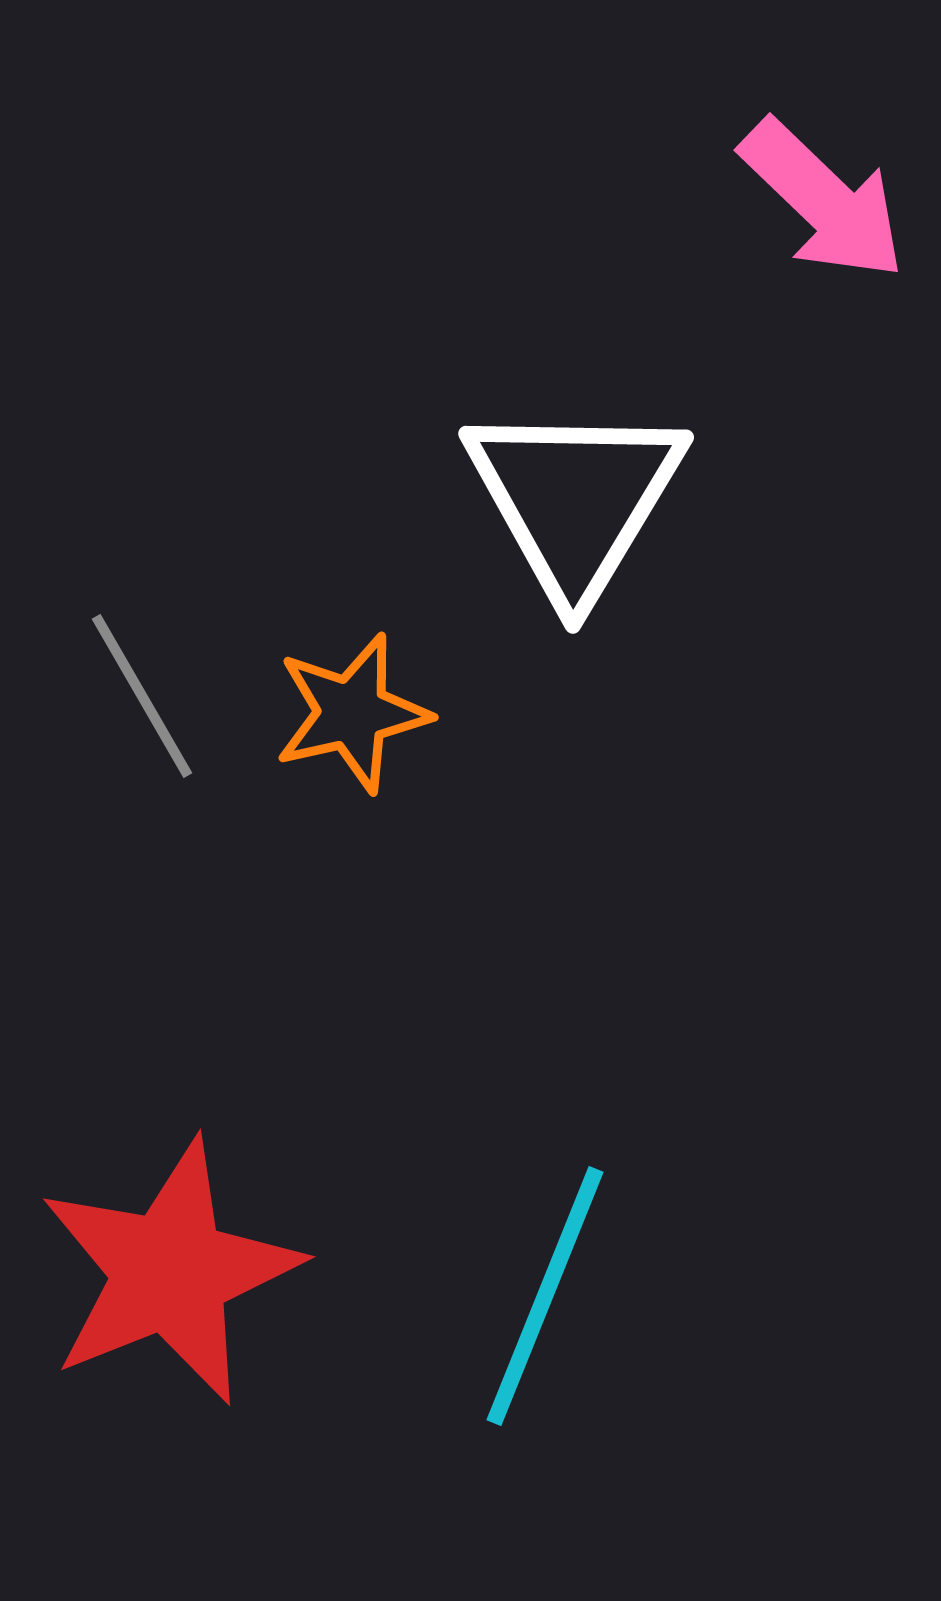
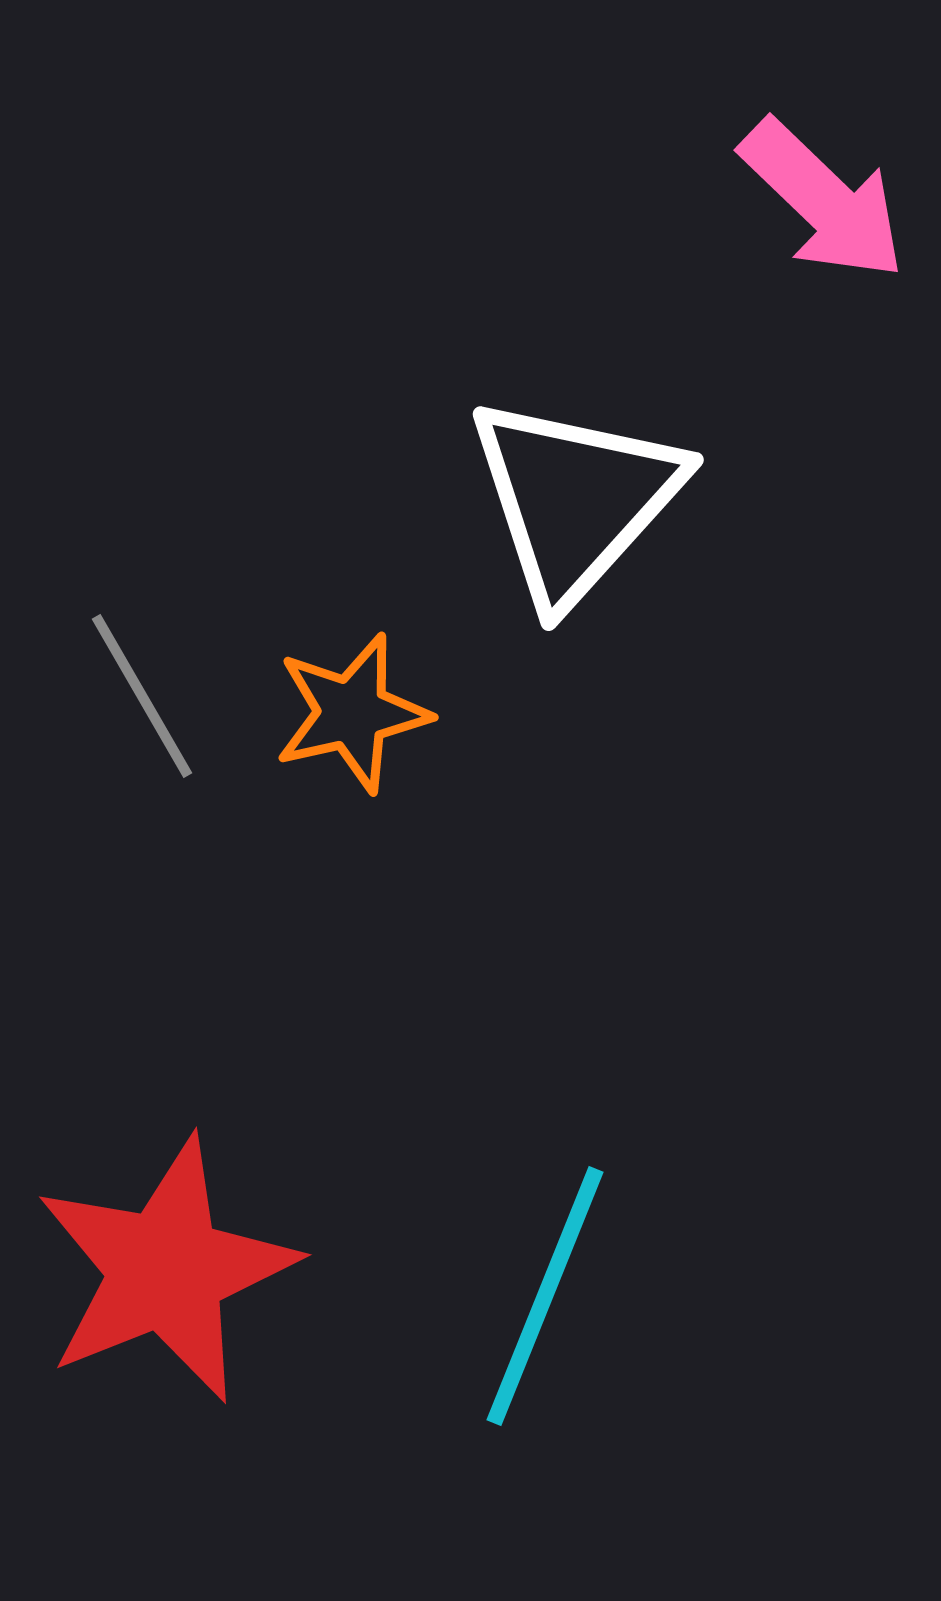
white triangle: rotated 11 degrees clockwise
red star: moved 4 px left, 2 px up
